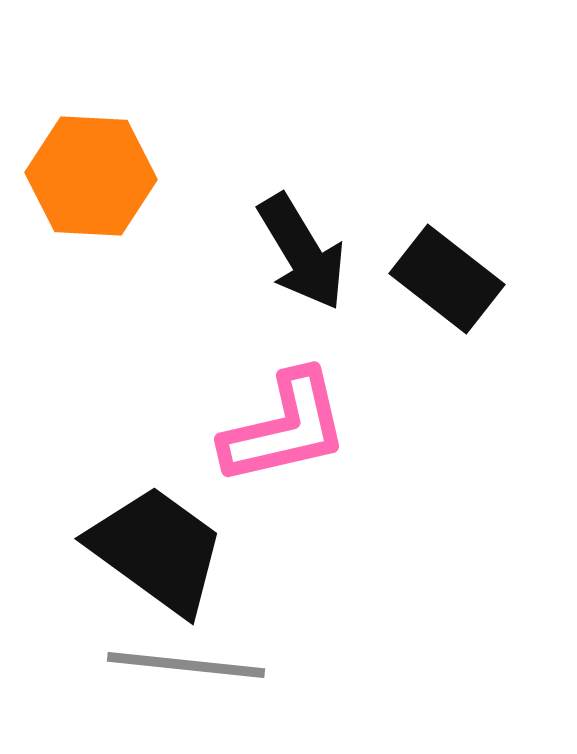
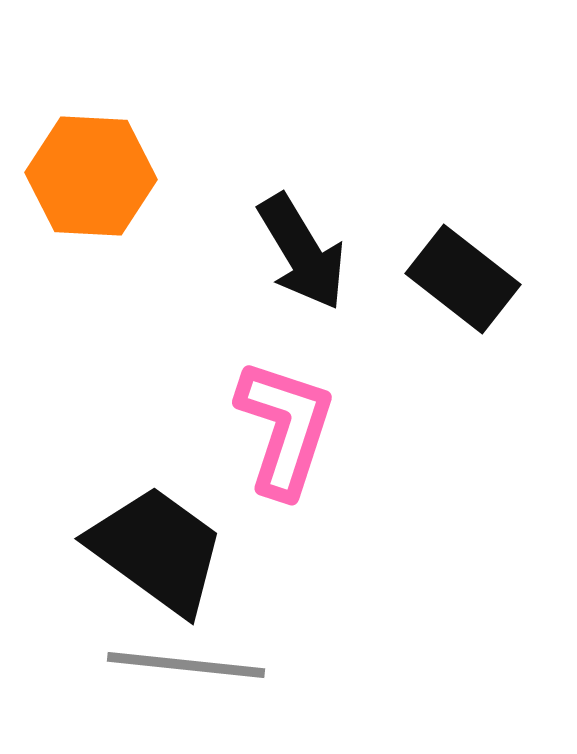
black rectangle: moved 16 px right
pink L-shape: rotated 59 degrees counterclockwise
